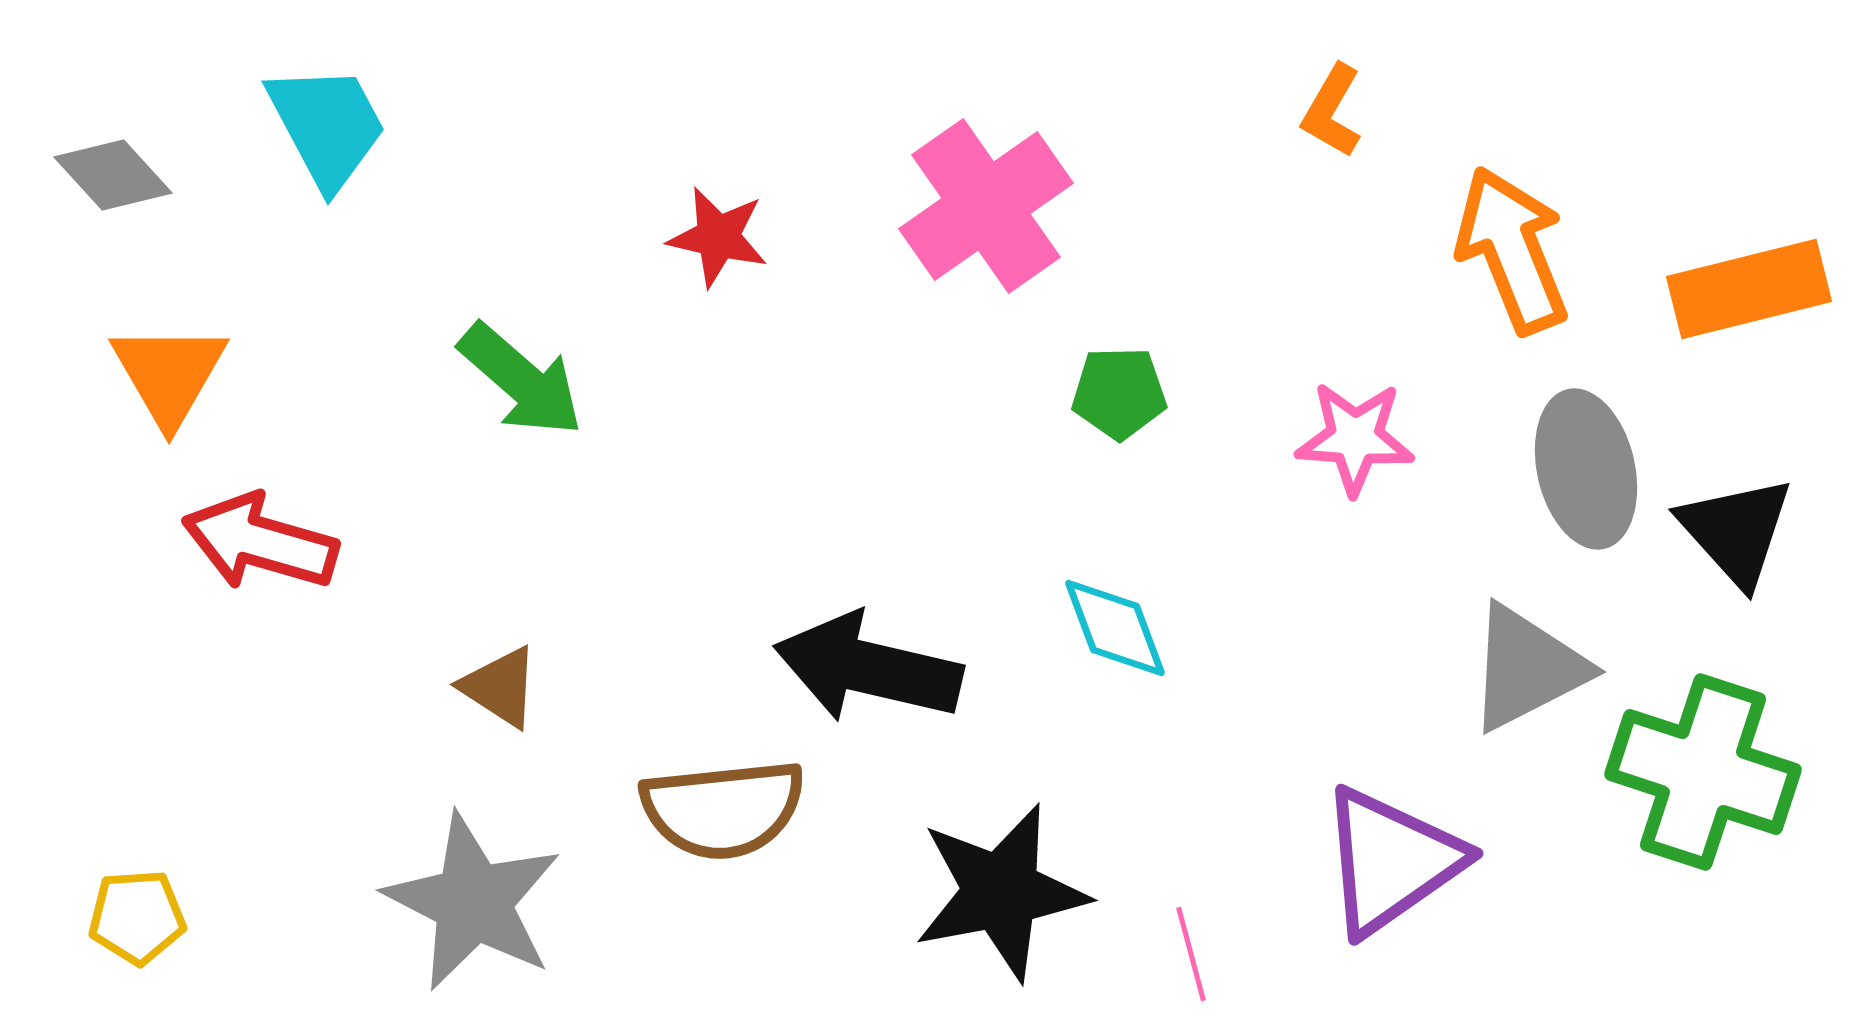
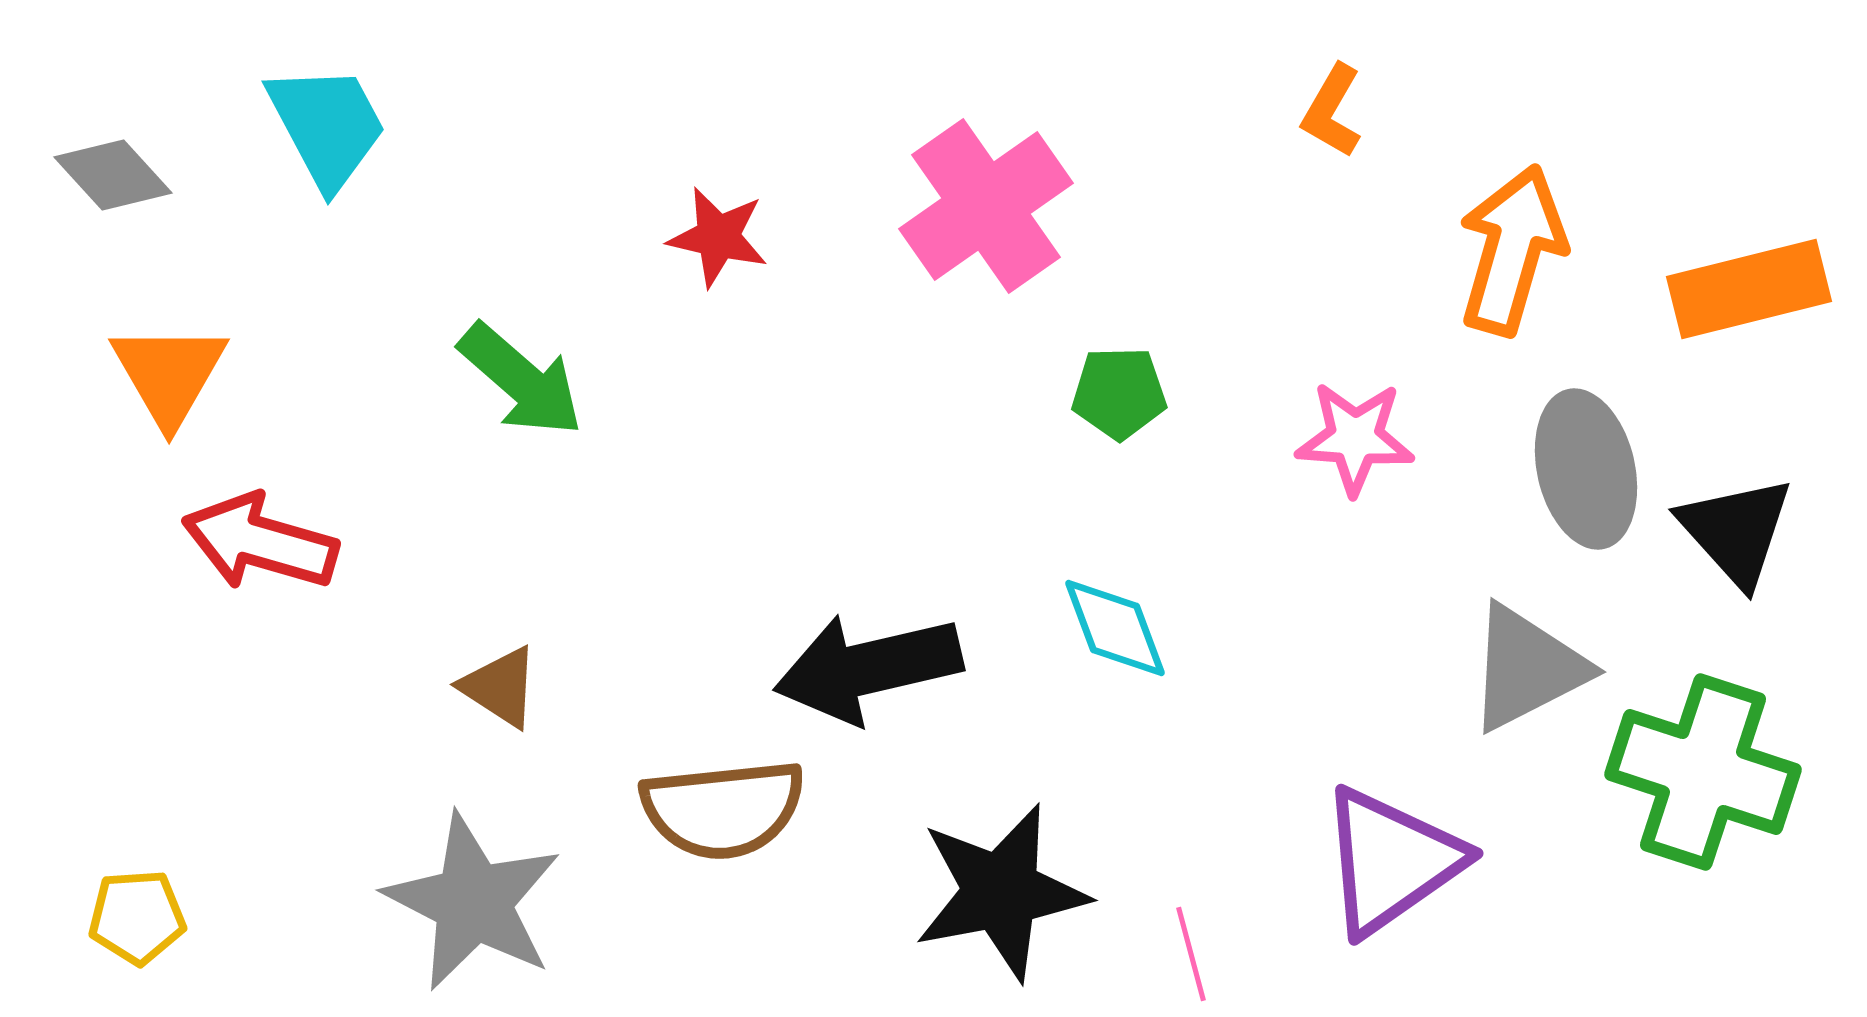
orange arrow: rotated 38 degrees clockwise
black arrow: rotated 26 degrees counterclockwise
